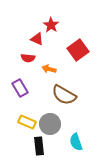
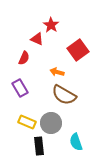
red semicircle: moved 4 px left; rotated 72 degrees counterclockwise
orange arrow: moved 8 px right, 3 px down
gray circle: moved 1 px right, 1 px up
